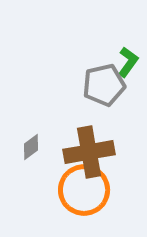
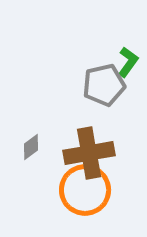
brown cross: moved 1 px down
orange circle: moved 1 px right
